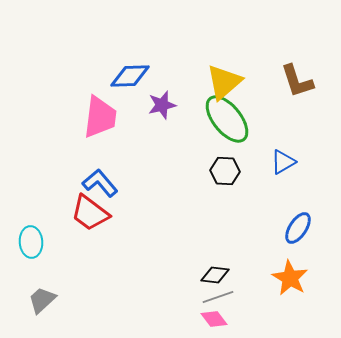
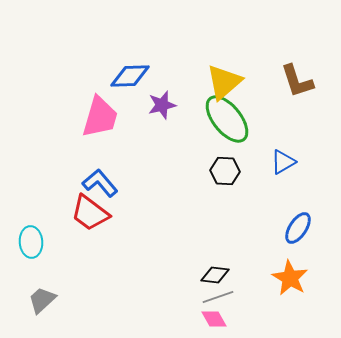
pink trapezoid: rotated 9 degrees clockwise
pink diamond: rotated 8 degrees clockwise
